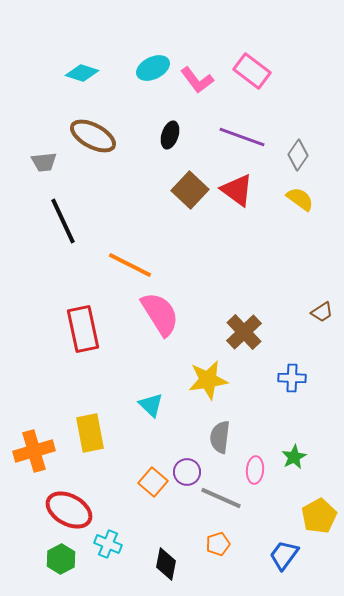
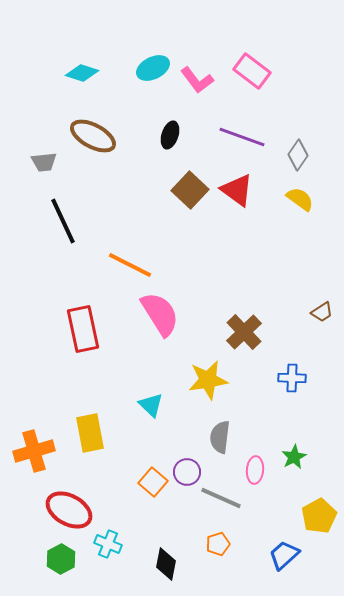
blue trapezoid: rotated 12 degrees clockwise
